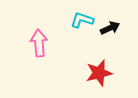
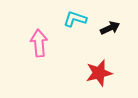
cyan L-shape: moved 7 px left, 1 px up
